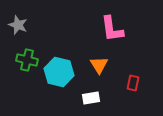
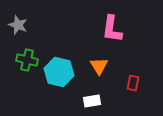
pink L-shape: rotated 16 degrees clockwise
orange triangle: moved 1 px down
white rectangle: moved 1 px right, 3 px down
